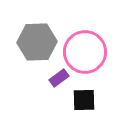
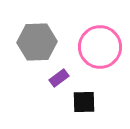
pink circle: moved 15 px right, 5 px up
black square: moved 2 px down
